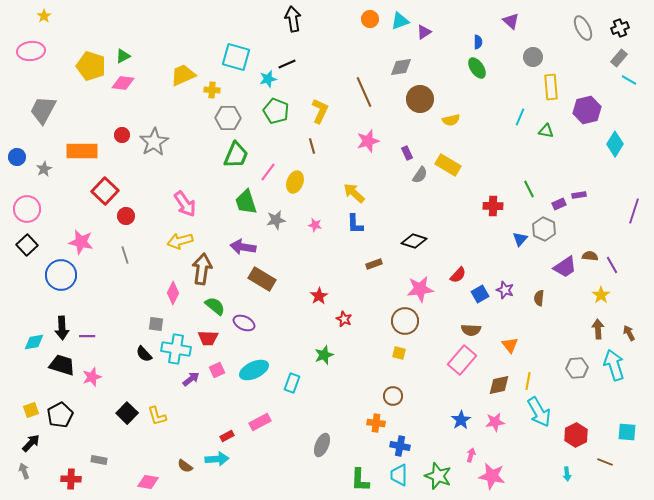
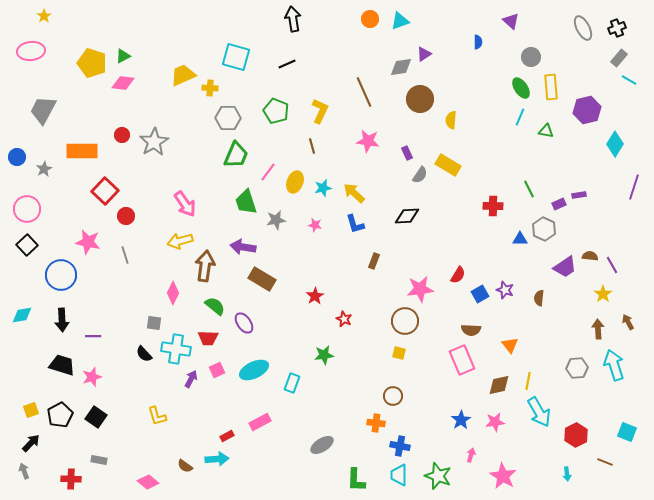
black cross at (620, 28): moved 3 px left
purple triangle at (424, 32): moved 22 px down
gray circle at (533, 57): moved 2 px left
yellow pentagon at (91, 66): moved 1 px right, 3 px up
green ellipse at (477, 68): moved 44 px right, 20 px down
cyan star at (268, 79): moved 55 px right, 109 px down
yellow cross at (212, 90): moved 2 px left, 2 px up
yellow semicircle at (451, 120): rotated 108 degrees clockwise
pink star at (368, 141): rotated 25 degrees clockwise
purple line at (634, 211): moved 24 px up
blue L-shape at (355, 224): rotated 15 degrees counterclockwise
blue triangle at (520, 239): rotated 49 degrees clockwise
black diamond at (414, 241): moved 7 px left, 25 px up; rotated 20 degrees counterclockwise
pink star at (81, 242): moved 7 px right
brown rectangle at (374, 264): moved 3 px up; rotated 49 degrees counterclockwise
brown arrow at (202, 269): moved 3 px right, 3 px up
red semicircle at (458, 275): rotated 12 degrees counterclockwise
yellow star at (601, 295): moved 2 px right, 1 px up
red star at (319, 296): moved 4 px left
purple ellipse at (244, 323): rotated 30 degrees clockwise
gray square at (156, 324): moved 2 px left, 1 px up
black arrow at (62, 328): moved 8 px up
brown arrow at (629, 333): moved 1 px left, 11 px up
purple line at (87, 336): moved 6 px right
cyan diamond at (34, 342): moved 12 px left, 27 px up
green star at (324, 355): rotated 12 degrees clockwise
pink rectangle at (462, 360): rotated 64 degrees counterclockwise
purple arrow at (191, 379): rotated 24 degrees counterclockwise
black square at (127, 413): moved 31 px left, 4 px down; rotated 10 degrees counterclockwise
cyan square at (627, 432): rotated 18 degrees clockwise
gray ellipse at (322, 445): rotated 35 degrees clockwise
pink star at (492, 476): moved 11 px right; rotated 20 degrees clockwise
green L-shape at (360, 480): moved 4 px left
pink diamond at (148, 482): rotated 30 degrees clockwise
